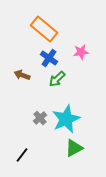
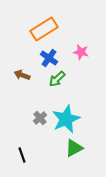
orange rectangle: rotated 72 degrees counterclockwise
pink star: rotated 21 degrees clockwise
black line: rotated 56 degrees counterclockwise
